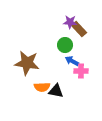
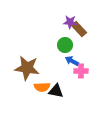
brown star: moved 5 px down
